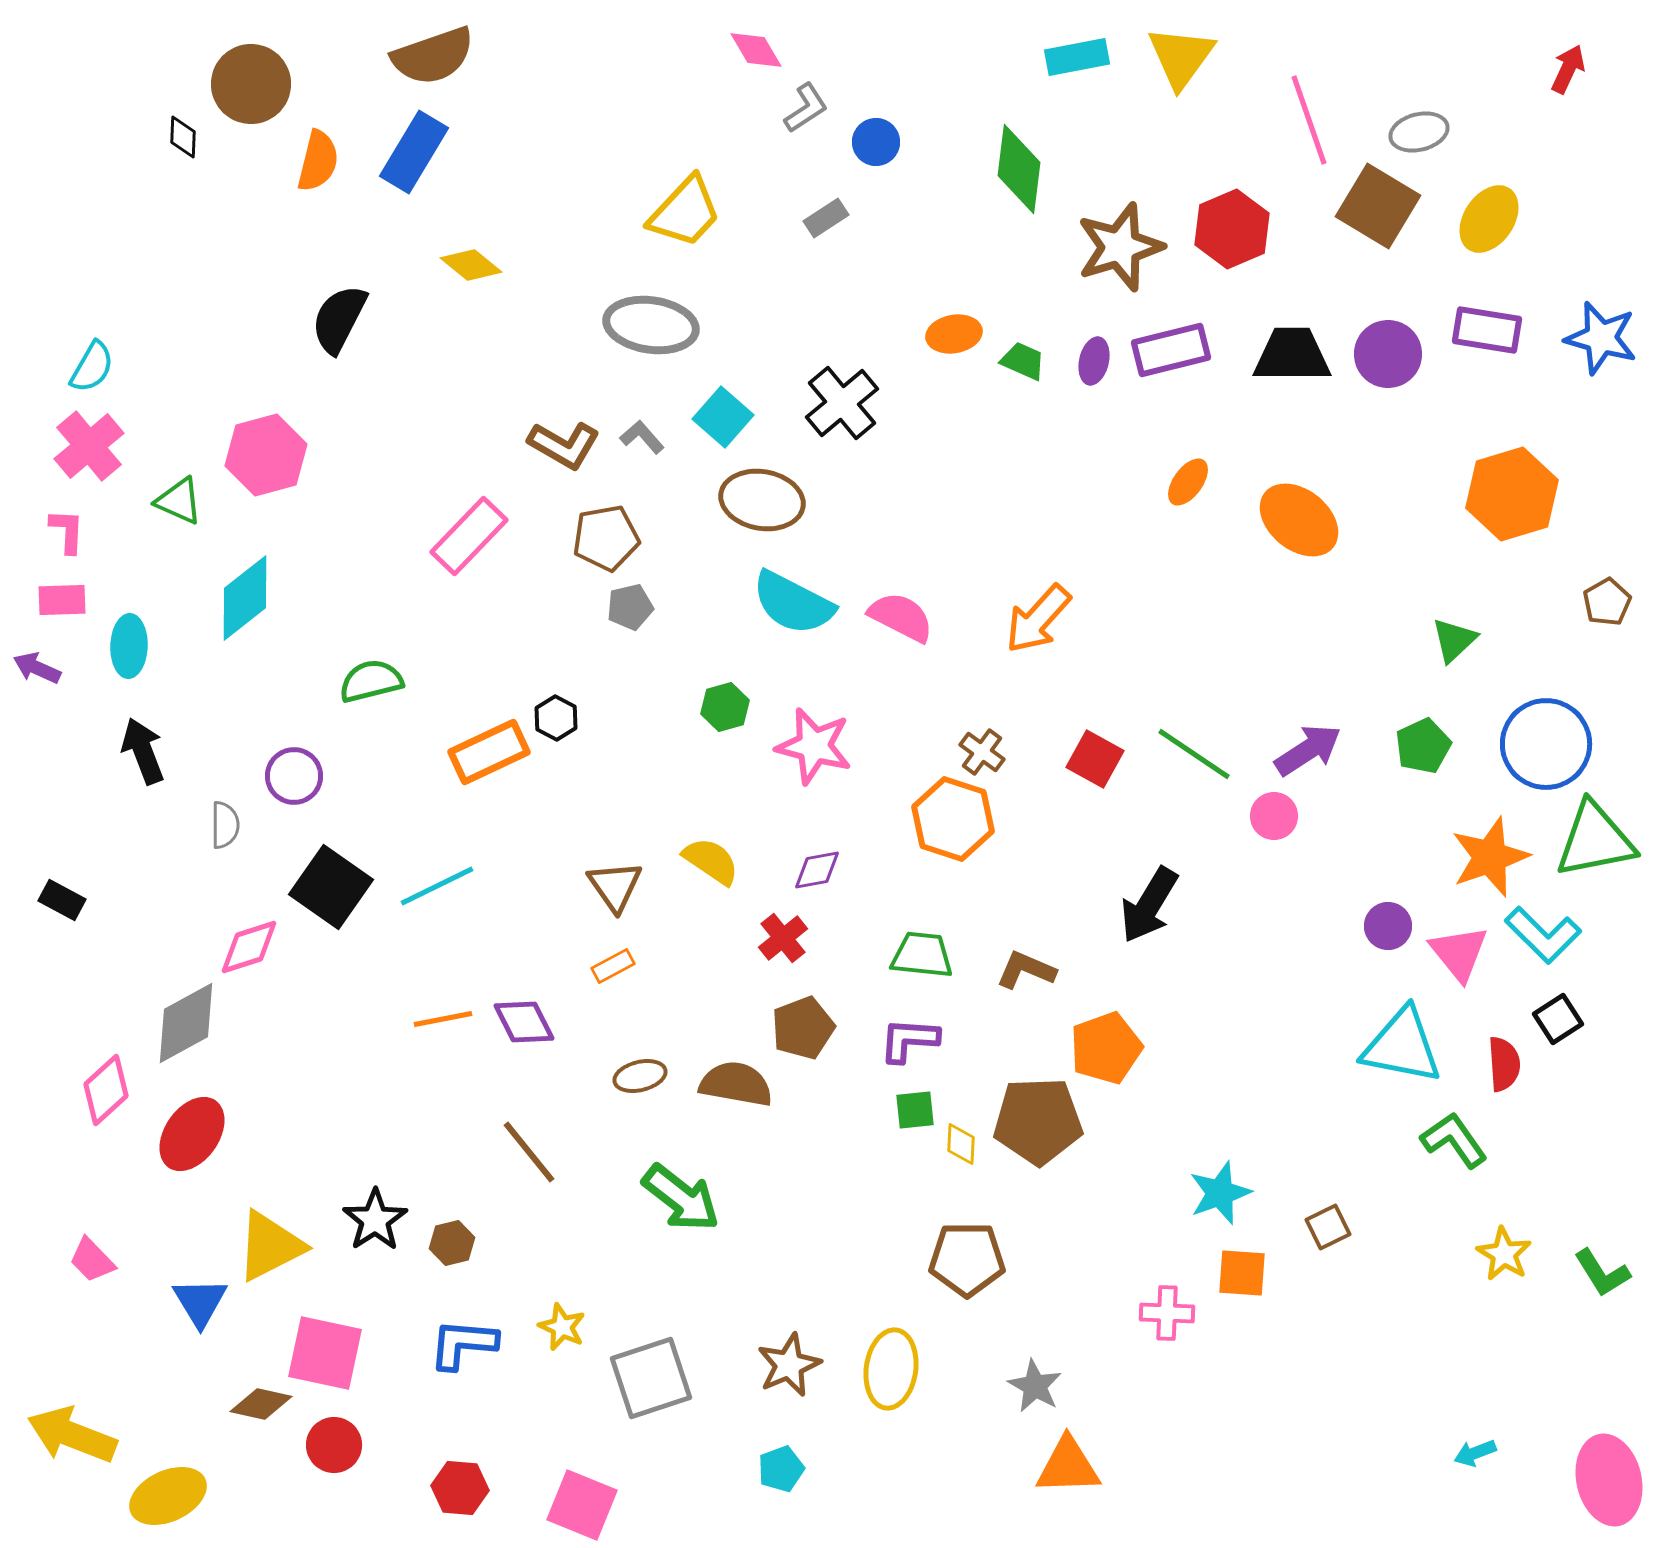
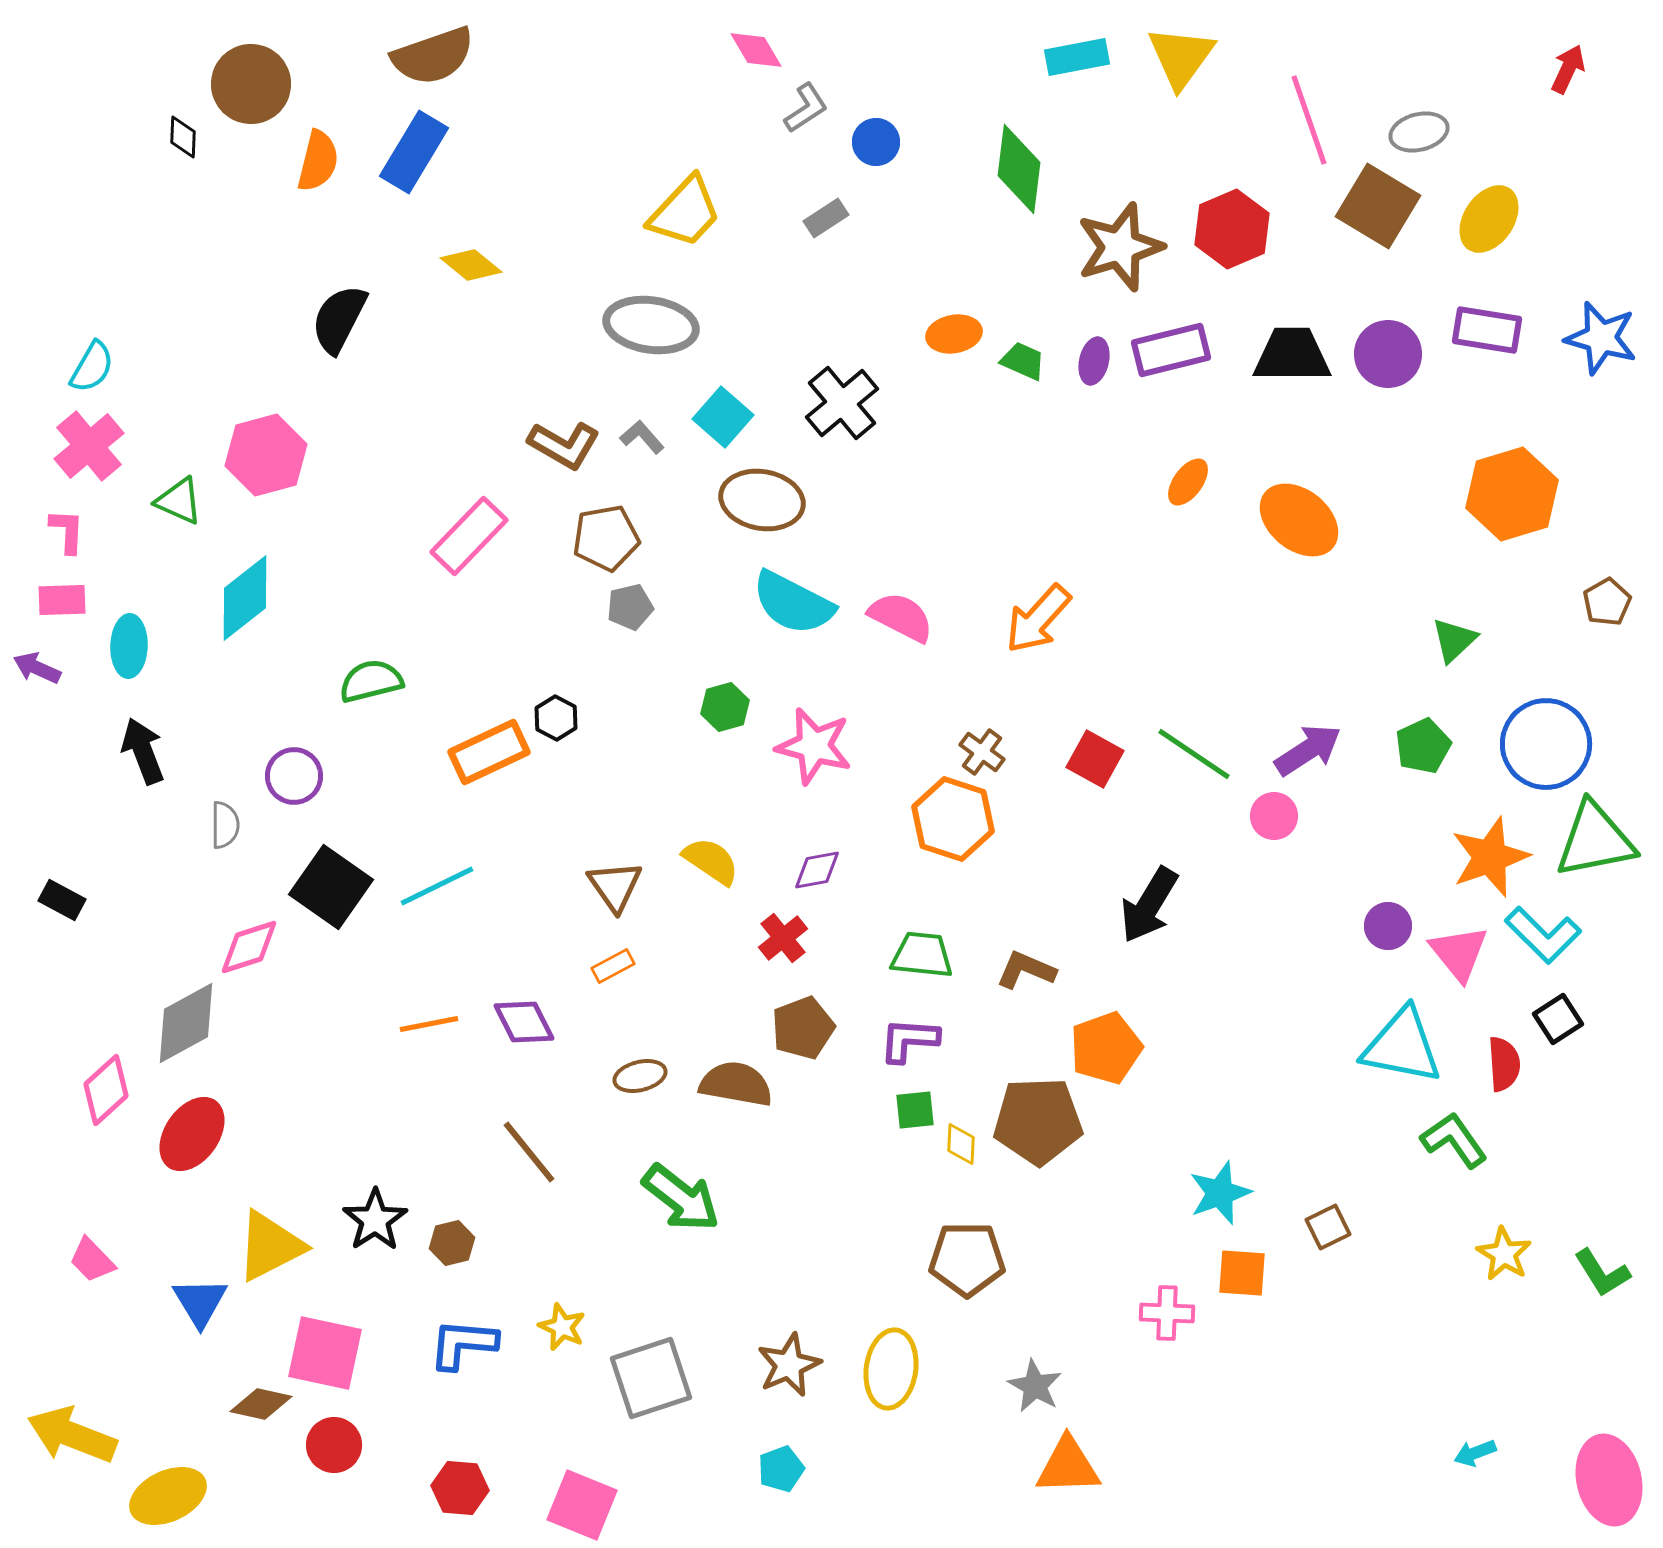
orange line at (443, 1019): moved 14 px left, 5 px down
